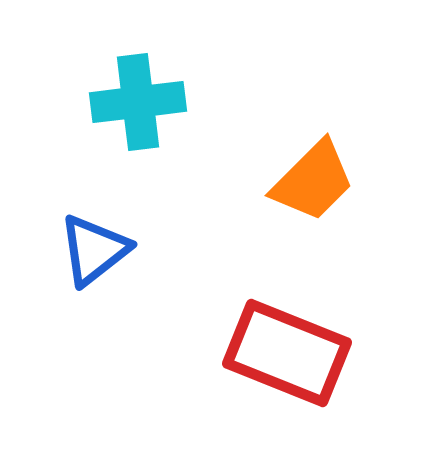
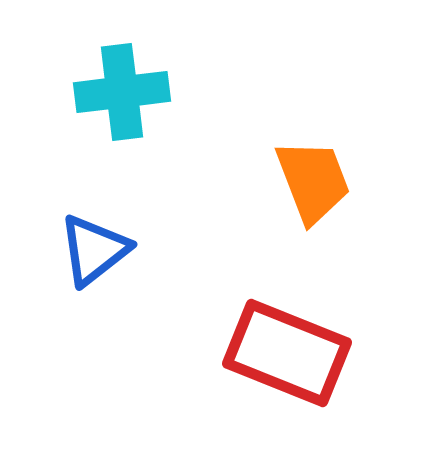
cyan cross: moved 16 px left, 10 px up
orange trapezoid: rotated 66 degrees counterclockwise
